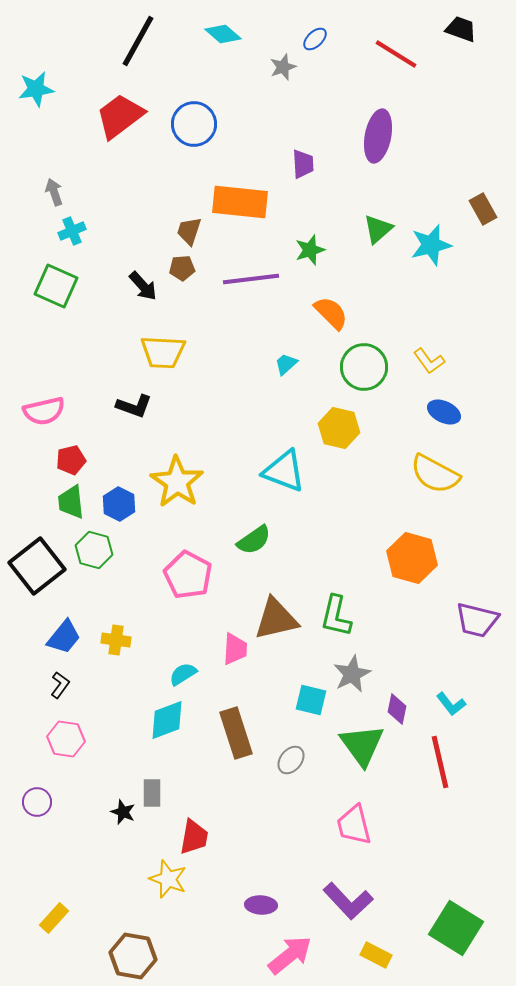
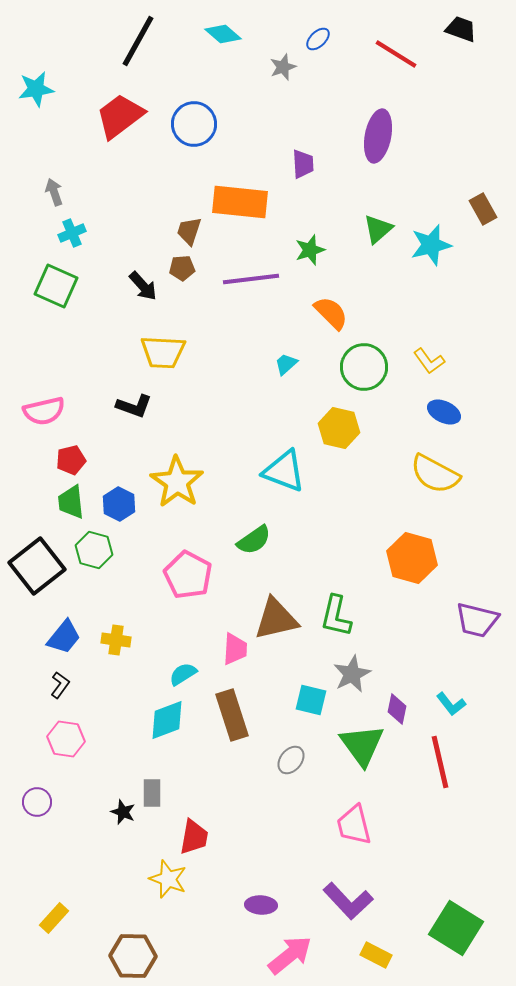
blue ellipse at (315, 39): moved 3 px right
cyan cross at (72, 231): moved 2 px down
brown rectangle at (236, 733): moved 4 px left, 18 px up
brown hexagon at (133, 956): rotated 9 degrees counterclockwise
